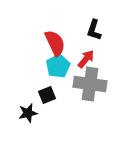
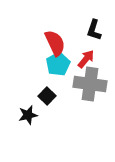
cyan pentagon: moved 2 px up
black square: moved 1 px down; rotated 24 degrees counterclockwise
black star: moved 2 px down
